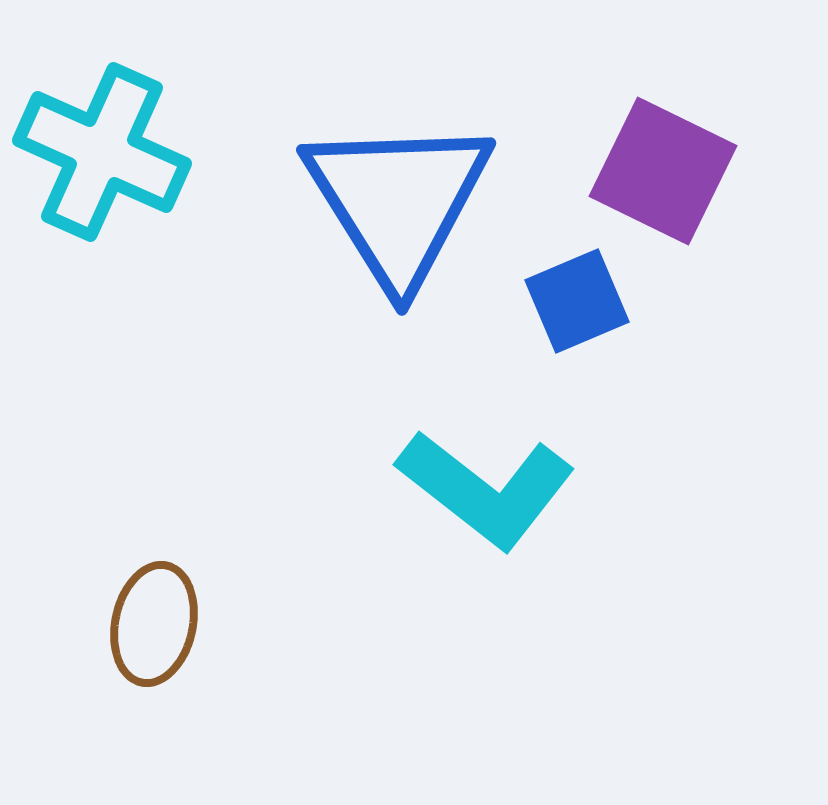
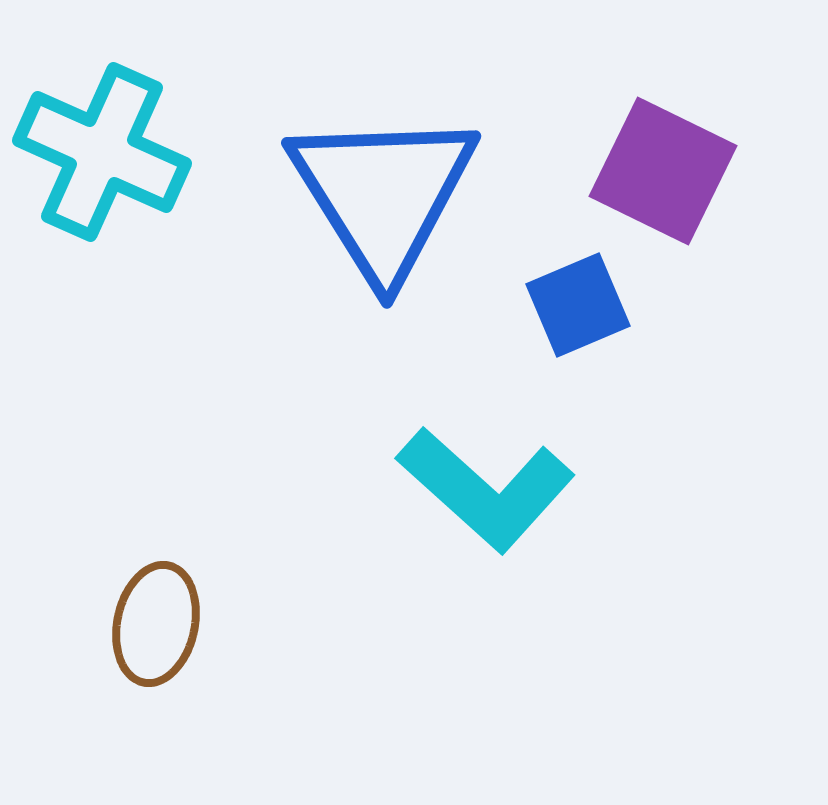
blue triangle: moved 15 px left, 7 px up
blue square: moved 1 px right, 4 px down
cyan L-shape: rotated 4 degrees clockwise
brown ellipse: moved 2 px right
